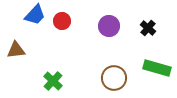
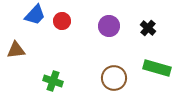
green cross: rotated 24 degrees counterclockwise
